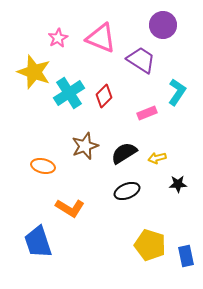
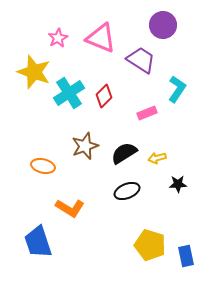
cyan L-shape: moved 3 px up
